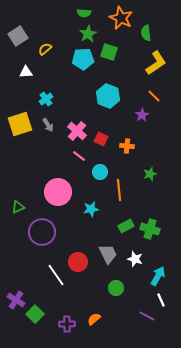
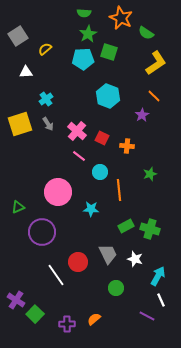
green semicircle at (146, 33): rotated 49 degrees counterclockwise
gray arrow at (48, 125): moved 1 px up
red square at (101, 139): moved 1 px right, 1 px up
cyan star at (91, 209): rotated 14 degrees clockwise
